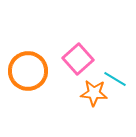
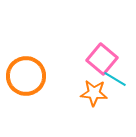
pink square: moved 24 px right; rotated 8 degrees counterclockwise
orange circle: moved 2 px left, 5 px down
